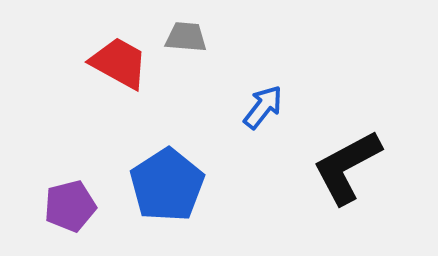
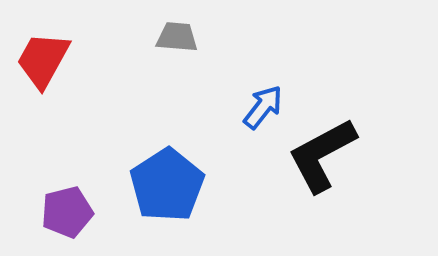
gray trapezoid: moved 9 px left
red trapezoid: moved 76 px left, 3 px up; rotated 90 degrees counterclockwise
black L-shape: moved 25 px left, 12 px up
purple pentagon: moved 3 px left, 6 px down
